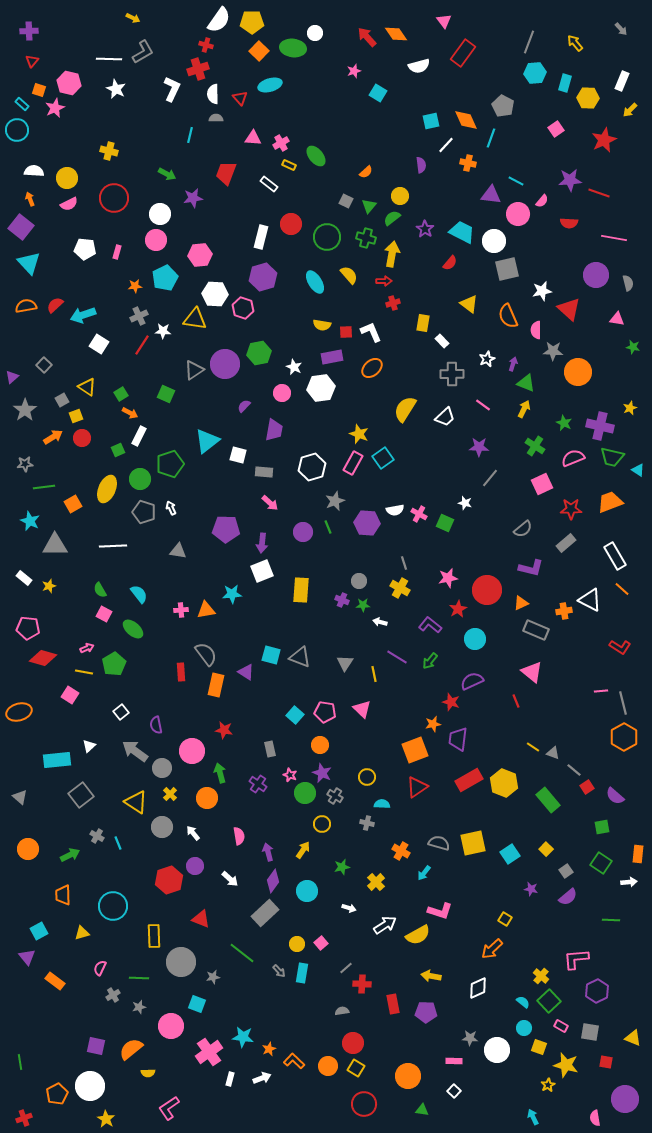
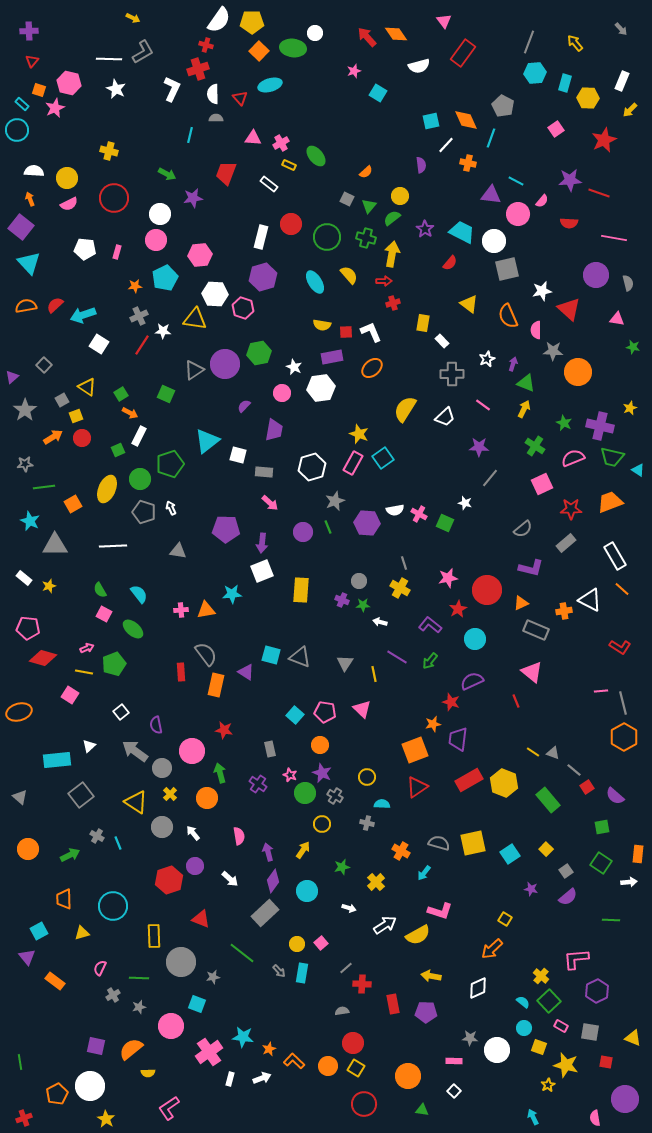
gray square at (346, 201): moved 1 px right, 2 px up
green pentagon at (114, 664): rotated 10 degrees clockwise
yellow line at (533, 747): moved 5 px down
orange trapezoid at (63, 895): moved 1 px right, 4 px down
